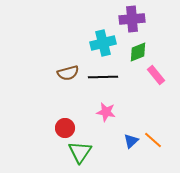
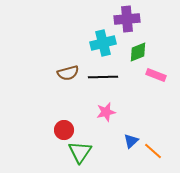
purple cross: moved 5 px left
pink rectangle: rotated 30 degrees counterclockwise
pink star: rotated 24 degrees counterclockwise
red circle: moved 1 px left, 2 px down
orange line: moved 11 px down
